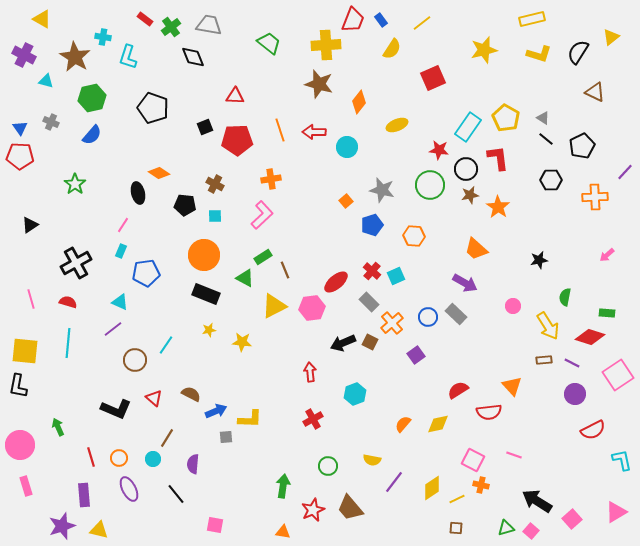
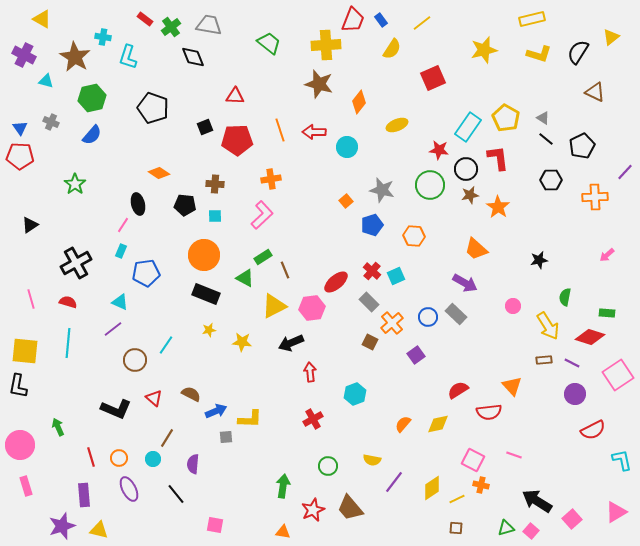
brown cross at (215, 184): rotated 24 degrees counterclockwise
black ellipse at (138, 193): moved 11 px down
black arrow at (343, 343): moved 52 px left
